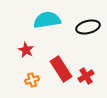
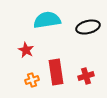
red rectangle: moved 5 px left, 3 px down; rotated 25 degrees clockwise
red cross: rotated 14 degrees clockwise
